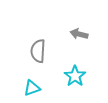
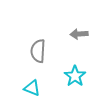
gray arrow: rotated 18 degrees counterclockwise
cyan triangle: rotated 42 degrees clockwise
